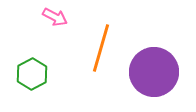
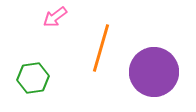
pink arrow: rotated 115 degrees clockwise
green hexagon: moved 1 px right, 4 px down; rotated 20 degrees clockwise
